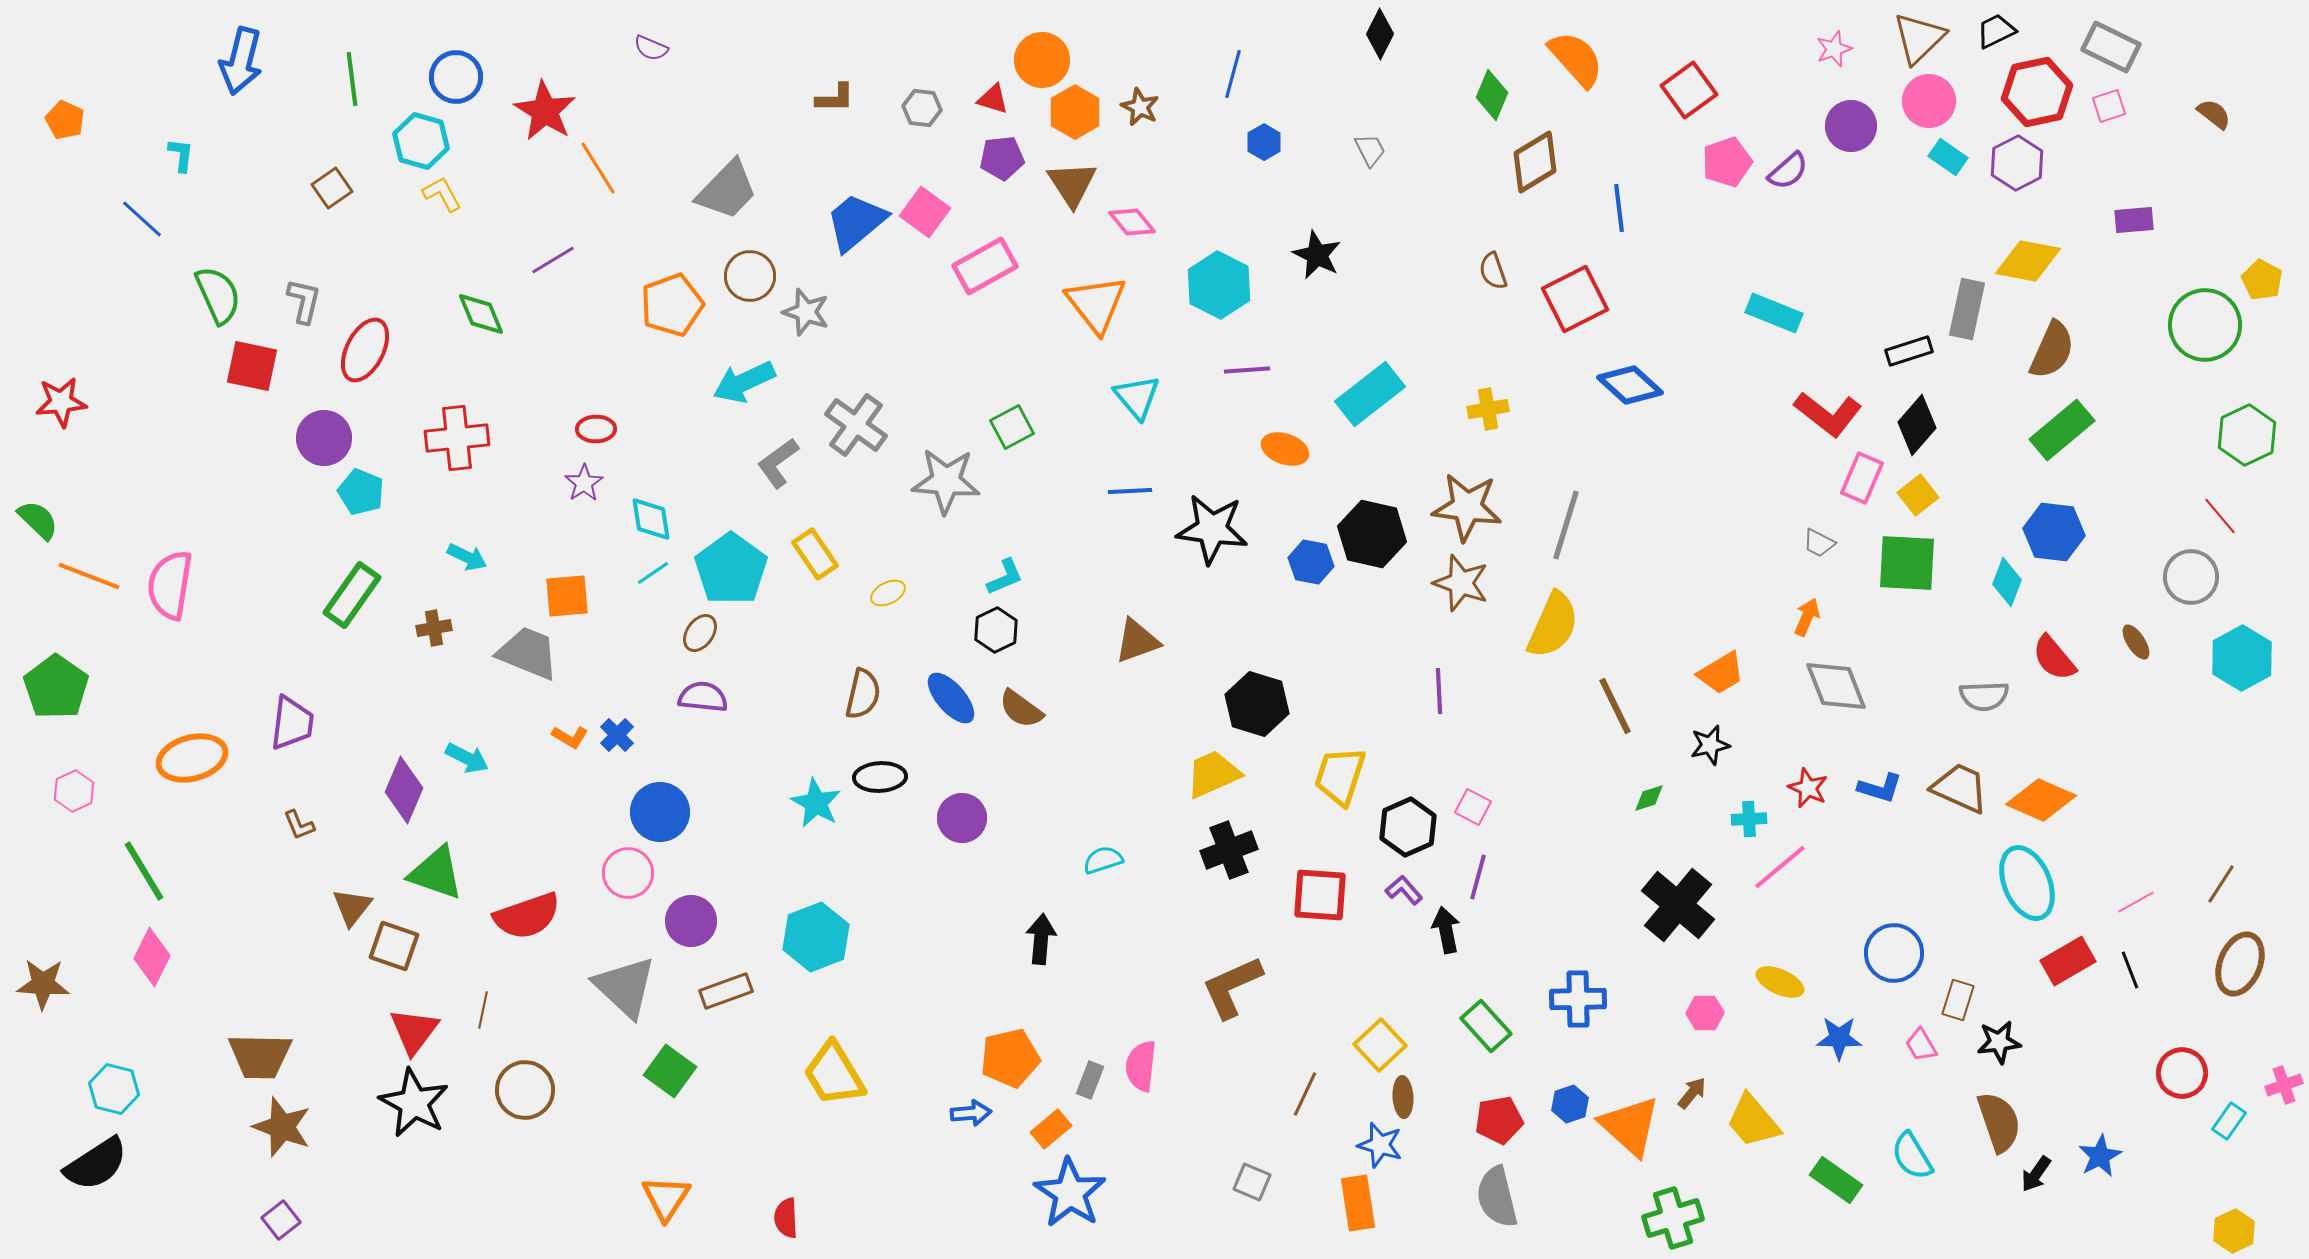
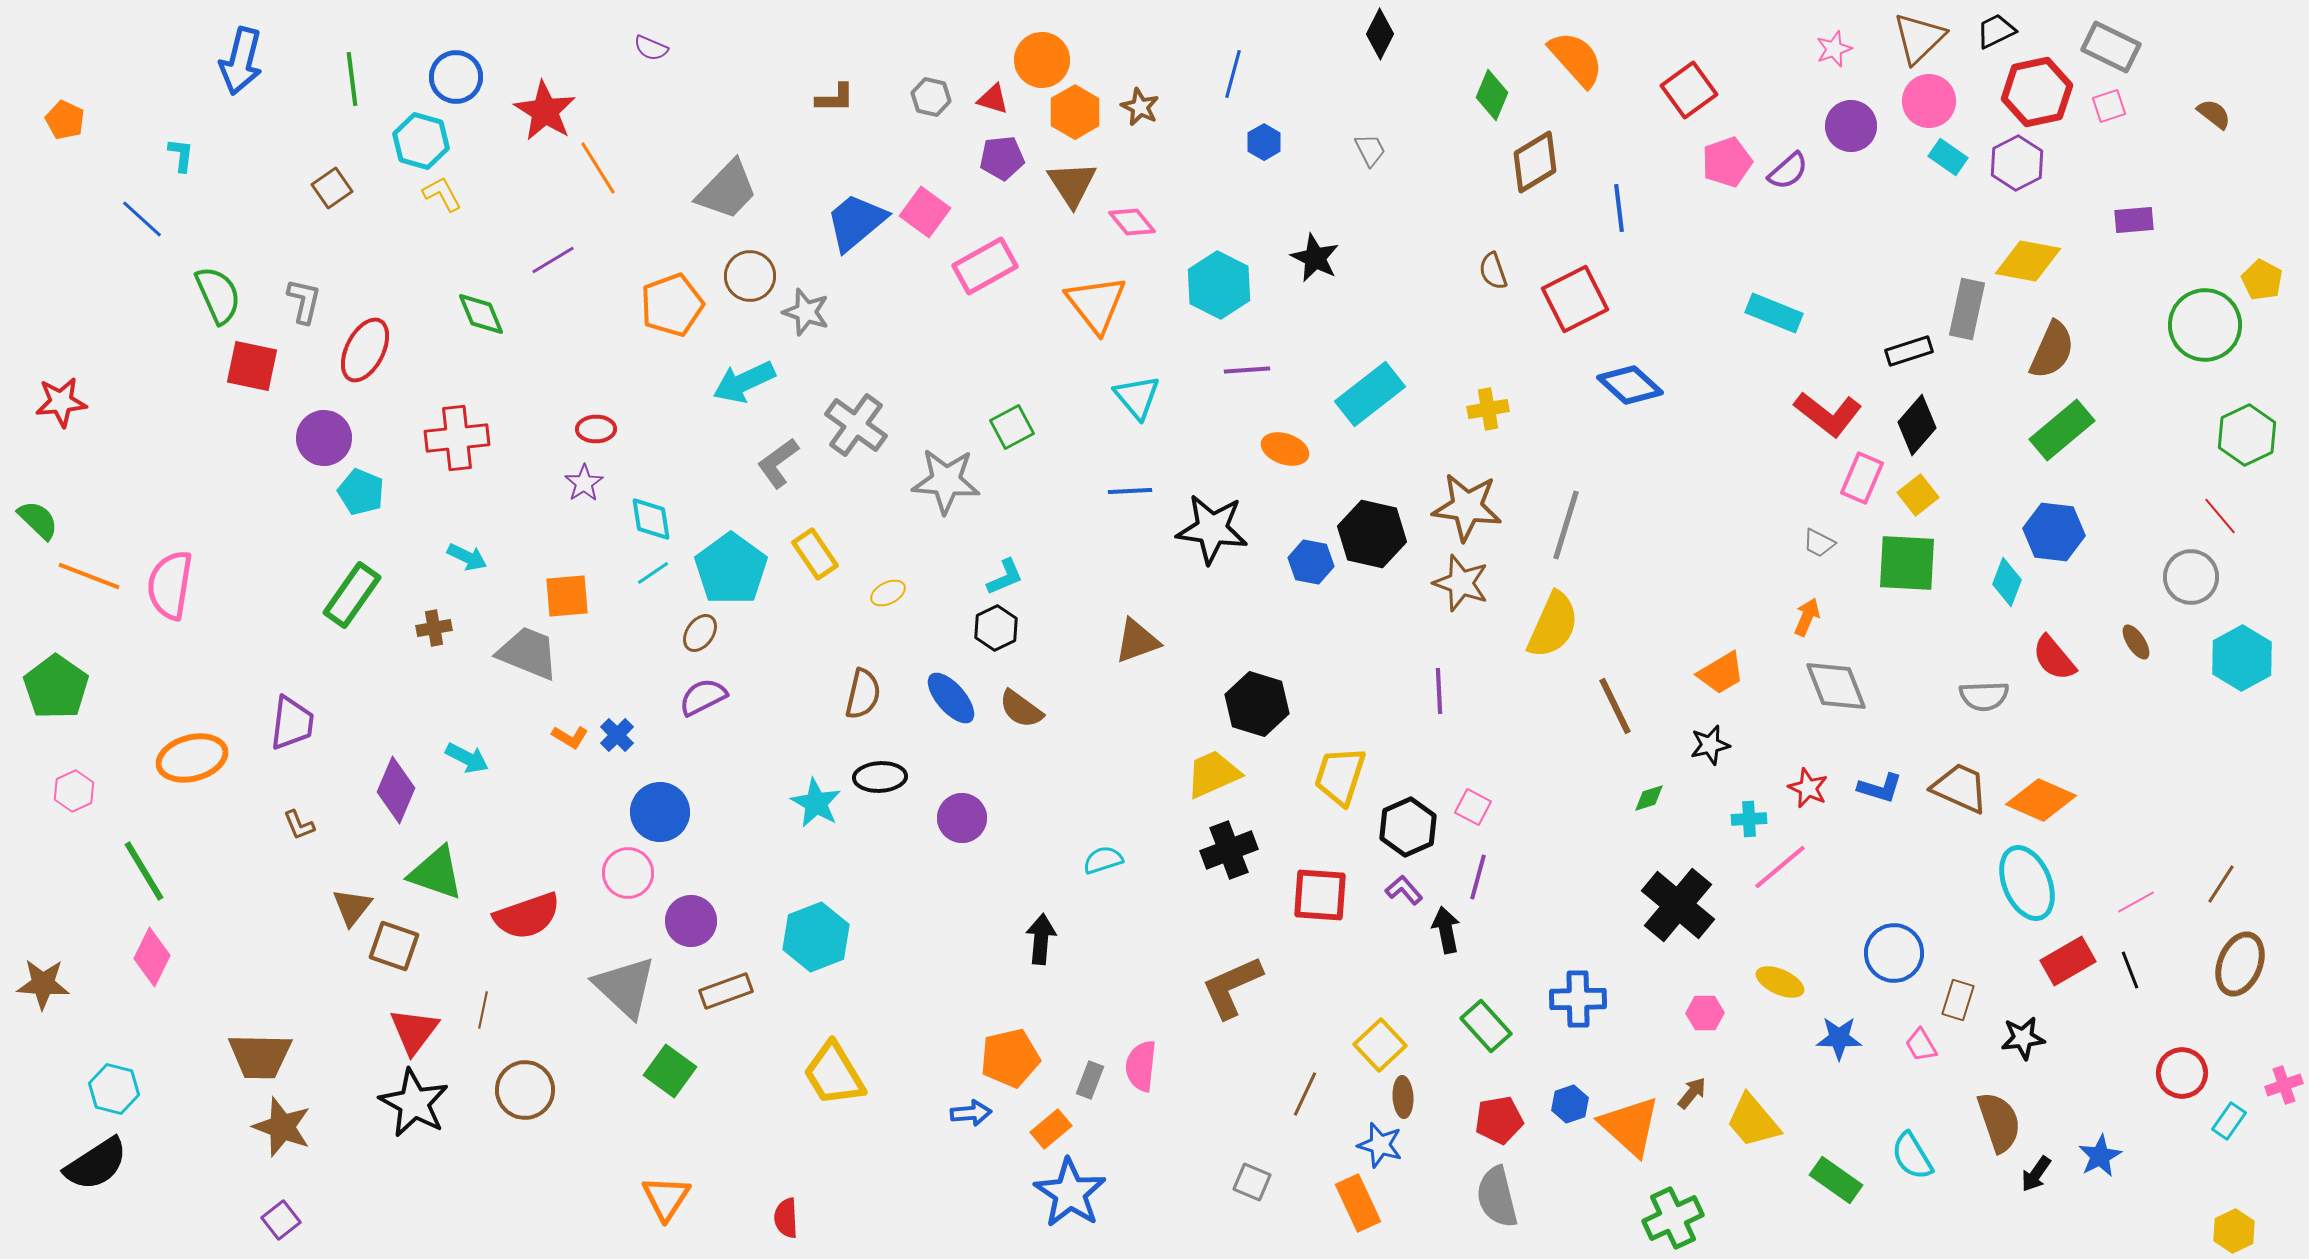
gray hexagon at (922, 108): moved 9 px right, 11 px up; rotated 6 degrees clockwise
black star at (1317, 255): moved 2 px left, 3 px down
black hexagon at (996, 630): moved 2 px up
purple semicircle at (703, 697): rotated 33 degrees counterclockwise
purple diamond at (404, 790): moved 8 px left
black star at (1999, 1042): moved 24 px right, 4 px up
orange rectangle at (1358, 1203): rotated 16 degrees counterclockwise
green cross at (1673, 1218): rotated 8 degrees counterclockwise
